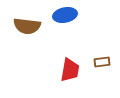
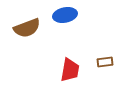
brown semicircle: moved 2 px down; rotated 28 degrees counterclockwise
brown rectangle: moved 3 px right
